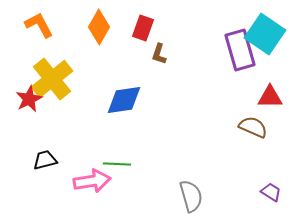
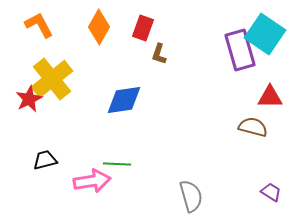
brown semicircle: rotated 8 degrees counterclockwise
